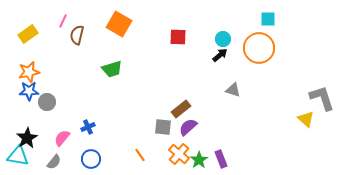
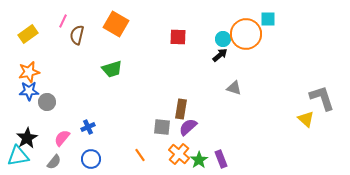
orange square: moved 3 px left
orange circle: moved 13 px left, 14 px up
gray triangle: moved 1 px right, 2 px up
brown rectangle: rotated 42 degrees counterclockwise
gray square: moved 1 px left
cyan triangle: rotated 20 degrees counterclockwise
